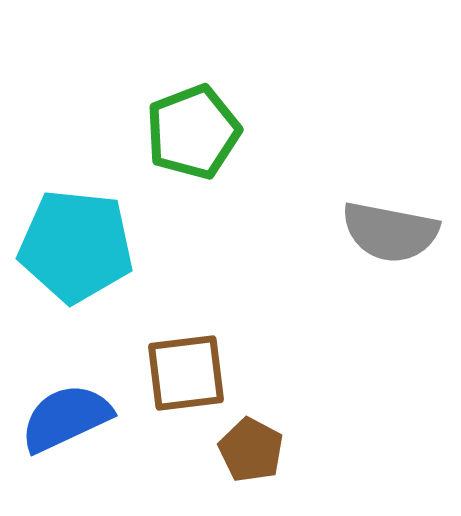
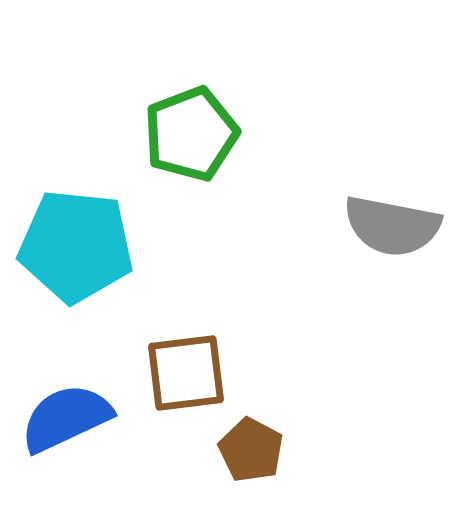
green pentagon: moved 2 px left, 2 px down
gray semicircle: moved 2 px right, 6 px up
